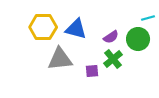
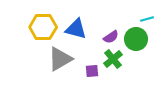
cyan line: moved 1 px left, 1 px down
green circle: moved 2 px left
gray triangle: rotated 24 degrees counterclockwise
